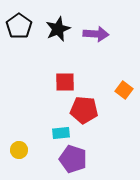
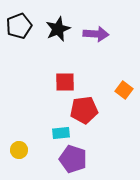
black pentagon: rotated 15 degrees clockwise
red pentagon: rotated 12 degrees counterclockwise
